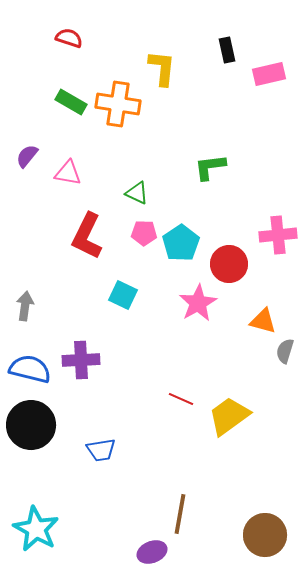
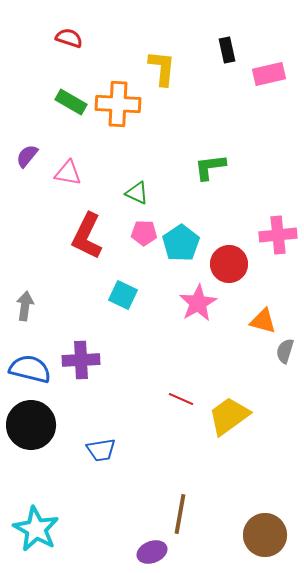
orange cross: rotated 6 degrees counterclockwise
